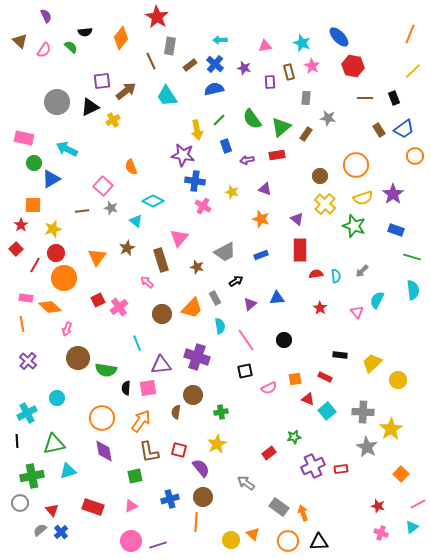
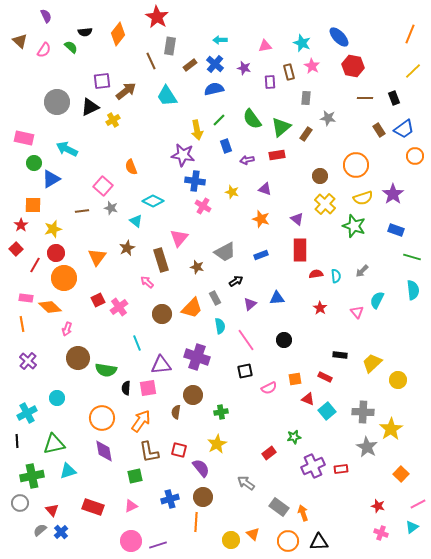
orange diamond at (121, 38): moved 3 px left, 4 px up
